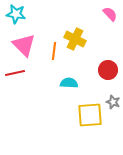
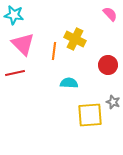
cyan star: moved 2 px left, 1 px down
pink triangle: moved 1 px left, 1 px up
red circle: moved 5 px up
